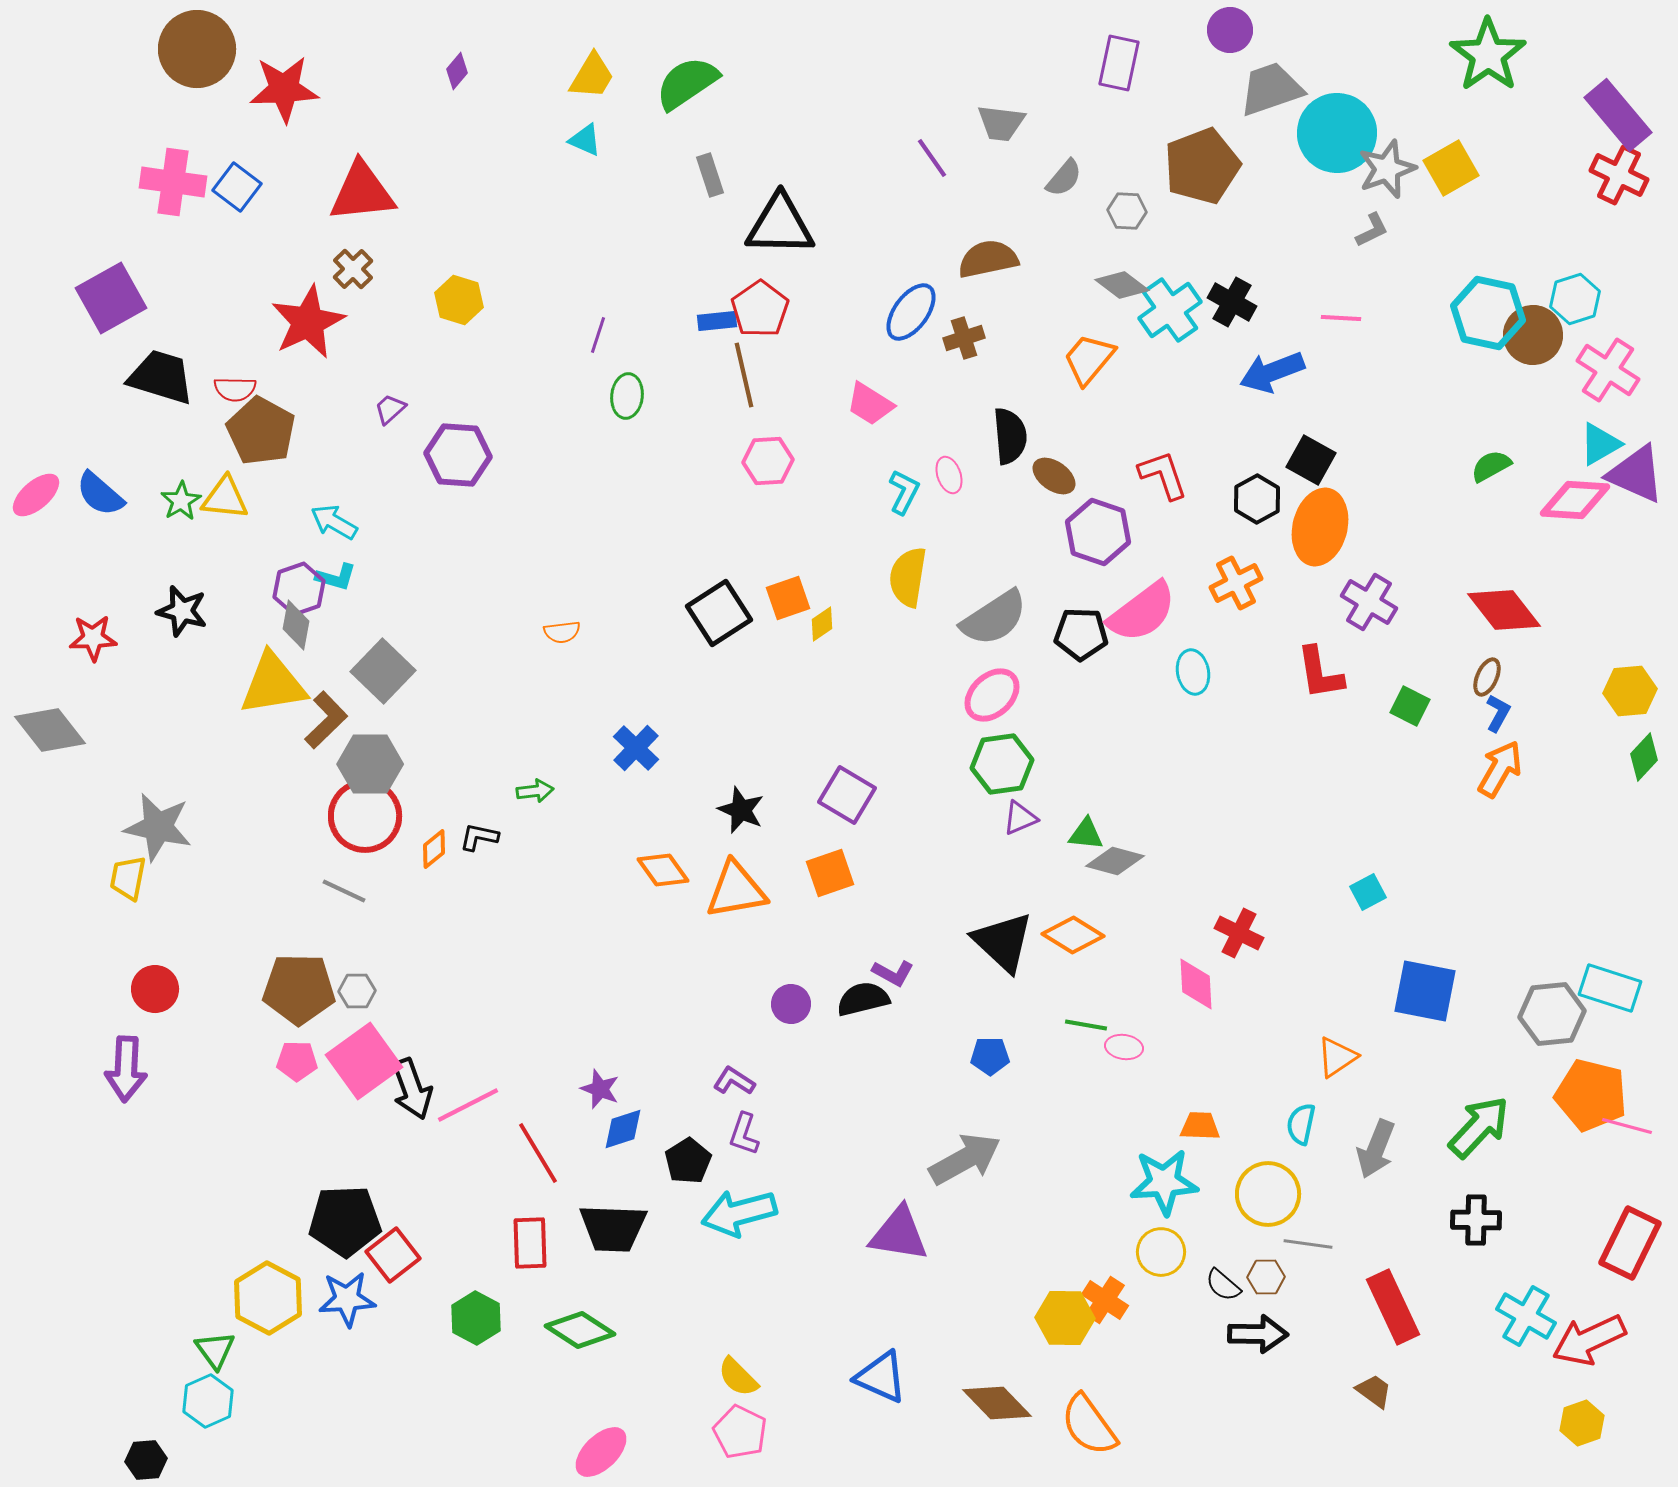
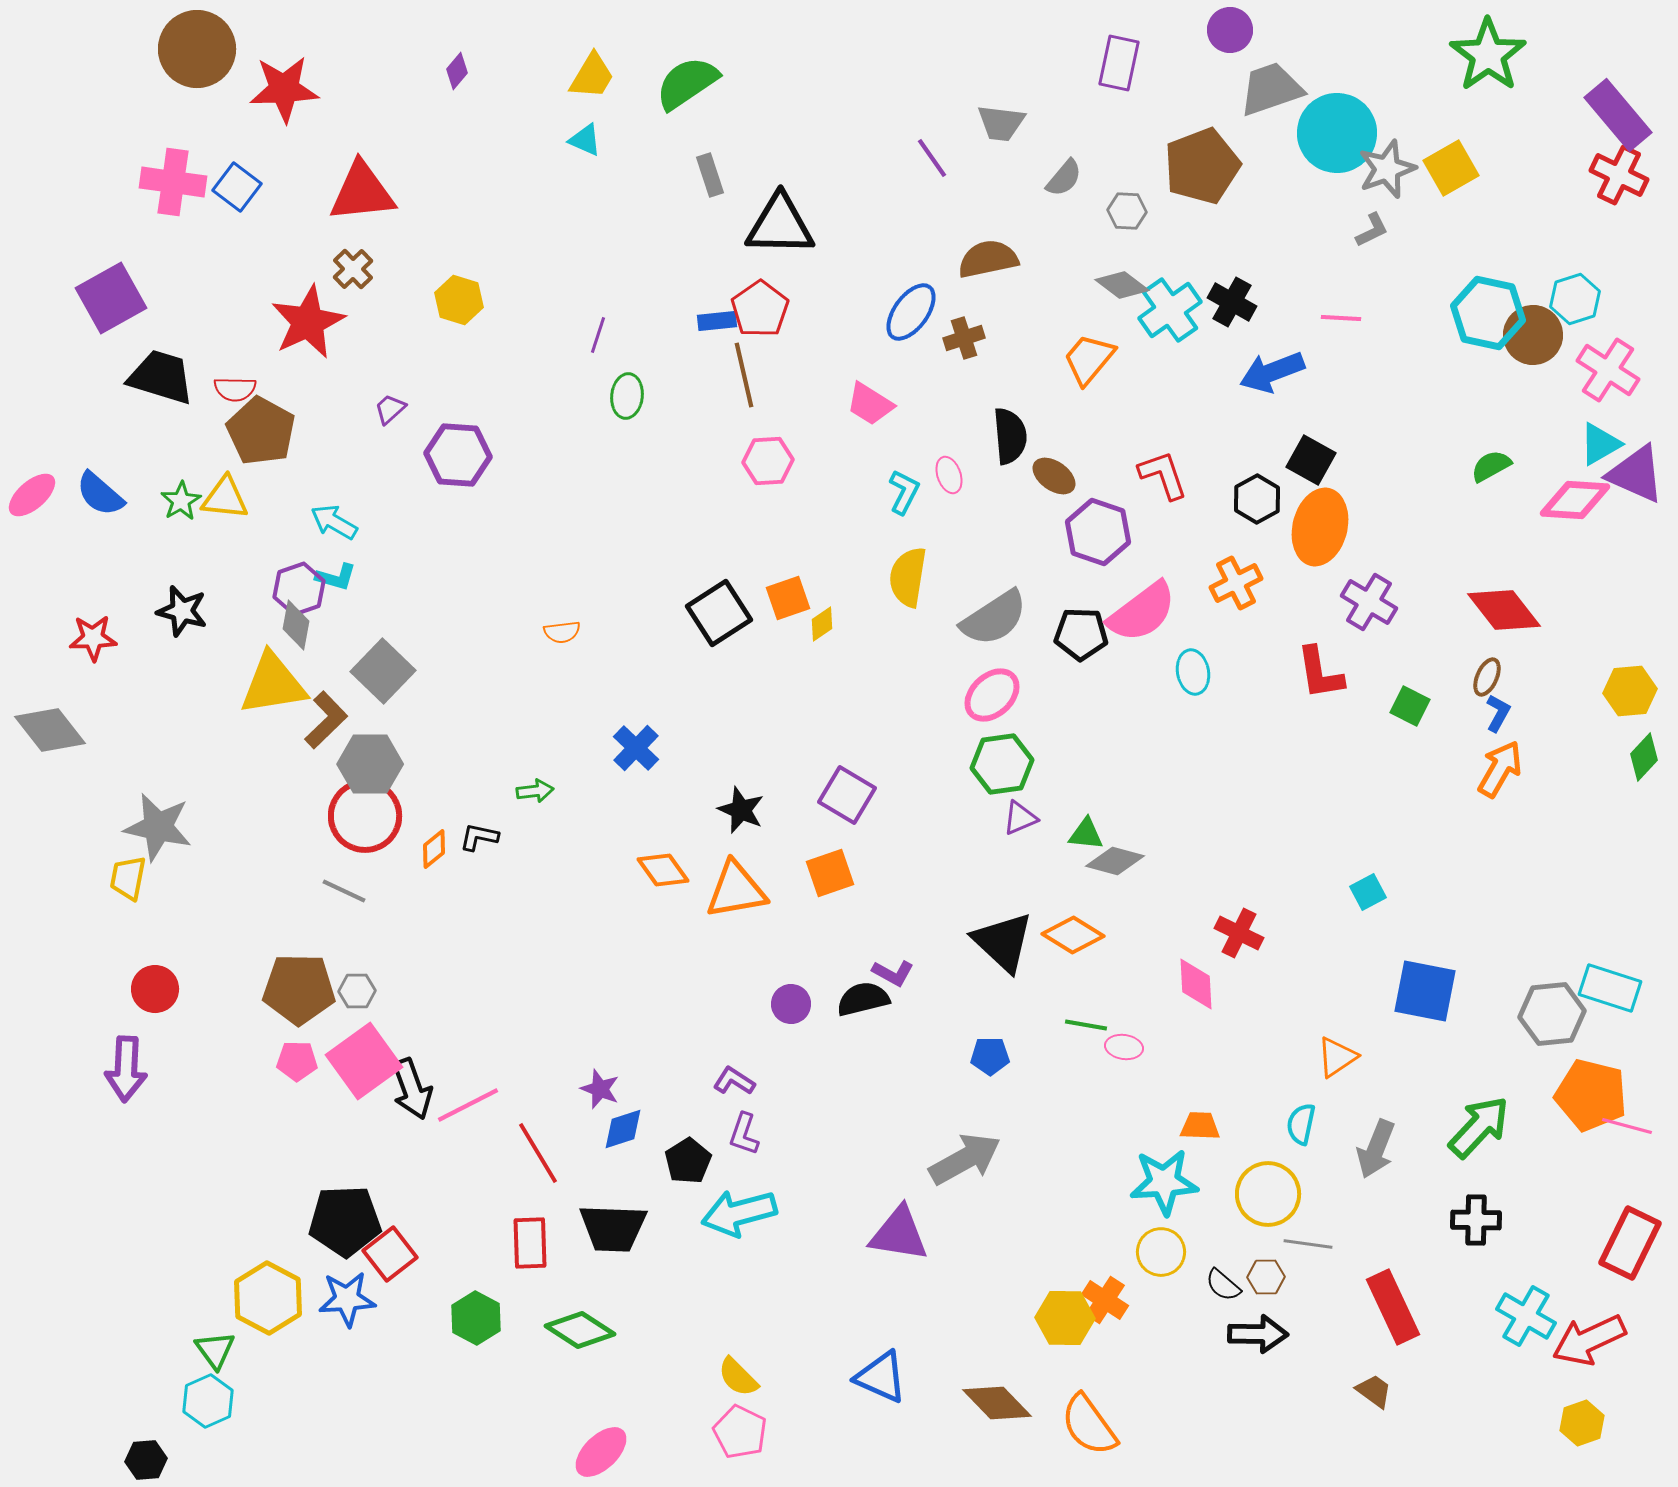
pink ellipse at (36, 495): moved 4 px left
red square at (393, 1255): moved 3 px left, 1 px up
